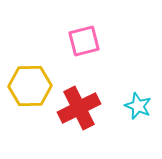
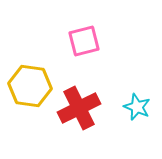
yellow hexagon: rotated 9 degrees clockwise
cyan star: moved 1 px left, 1 px down
